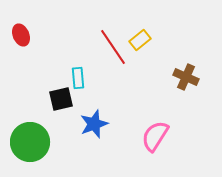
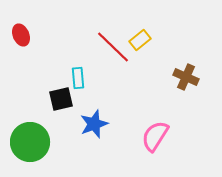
red line: rotated 12 degrees counterclockwise
